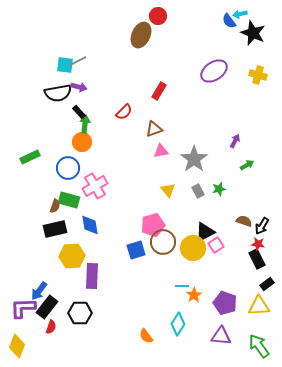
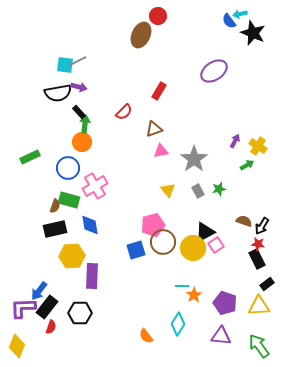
yellow cross at (258, 75): moved 71 px down; rotated 18 degrees clockwise
